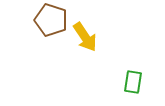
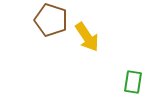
yellow arrow: moved 2 px right
